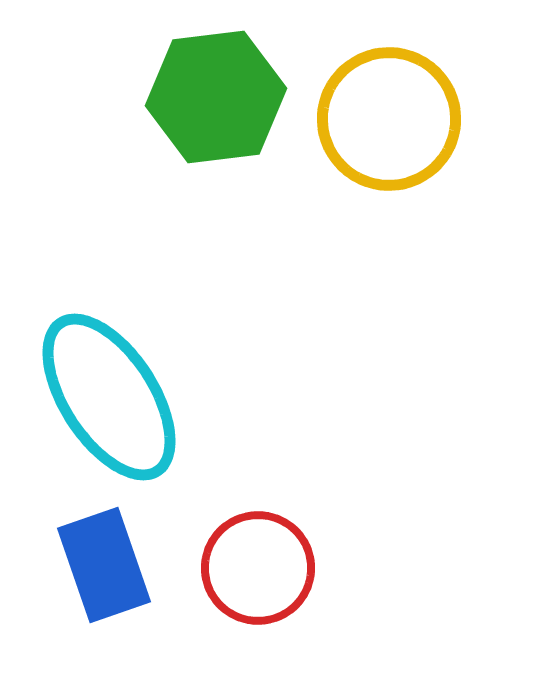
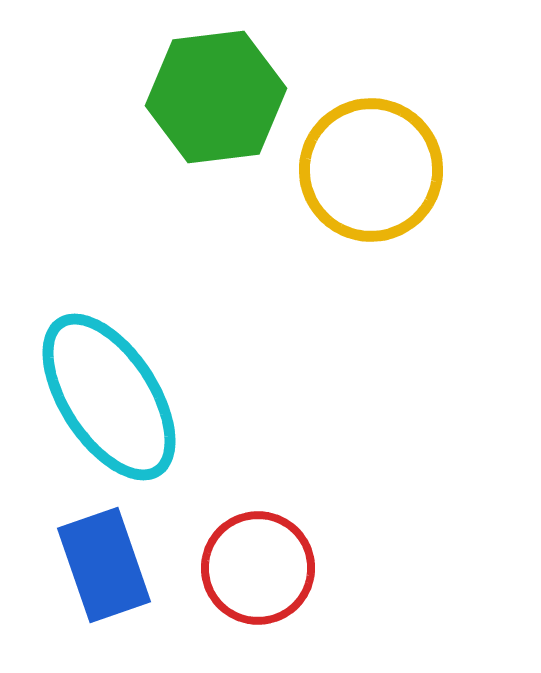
yellow circle: moved 18 px left, 51 px down
